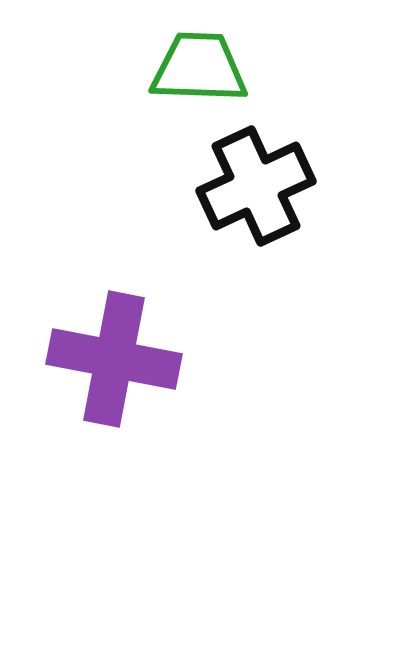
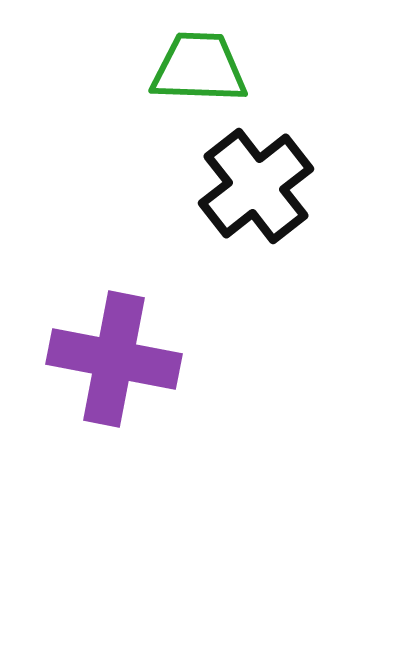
black cross: rotated 13 degrees counterclockwise
